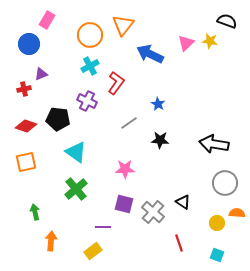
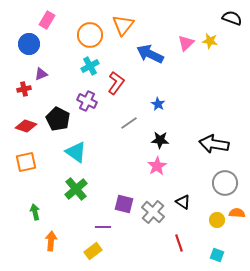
black semicircle: moved 5 px right, 3 px up
black pentagon: rotated 20 degrees clockwise
pink star: moved 32 px right, 3 px up; rotated 30 degrees counterclockwise
yellow circle: moved 3 px up
